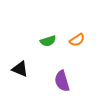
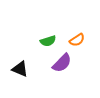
purple semicircle: moved 18 px up; rotated 120 degrees counterclockwise
